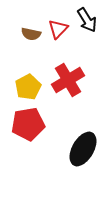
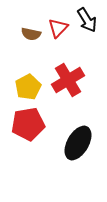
red triangle: moved 1 px up
black ellipse: moved 5 px left, 6 px up
